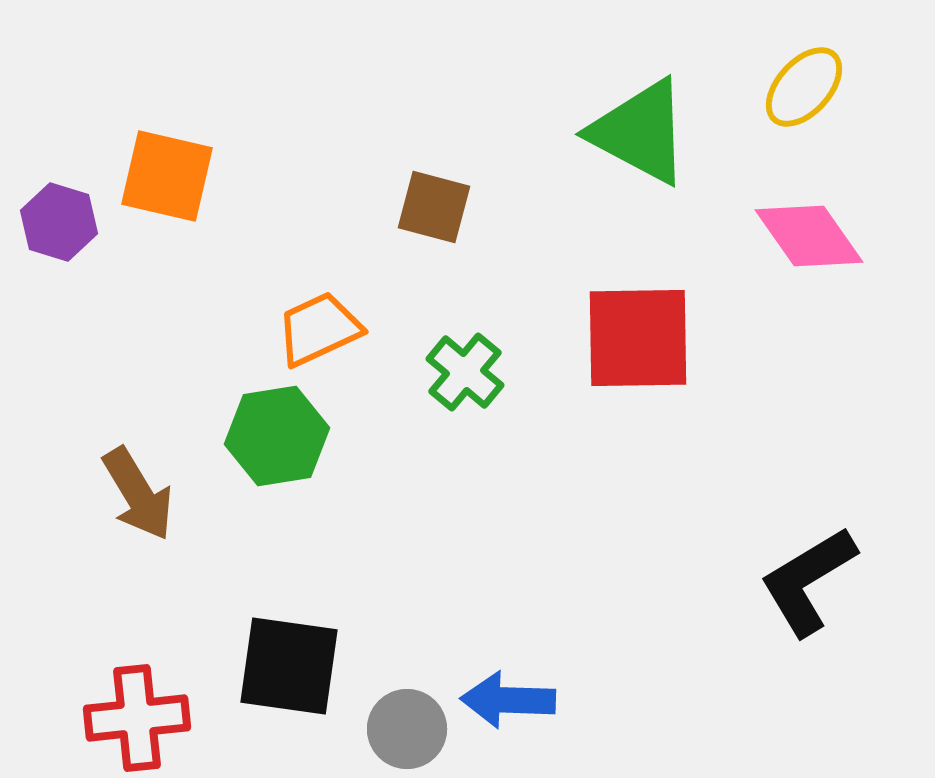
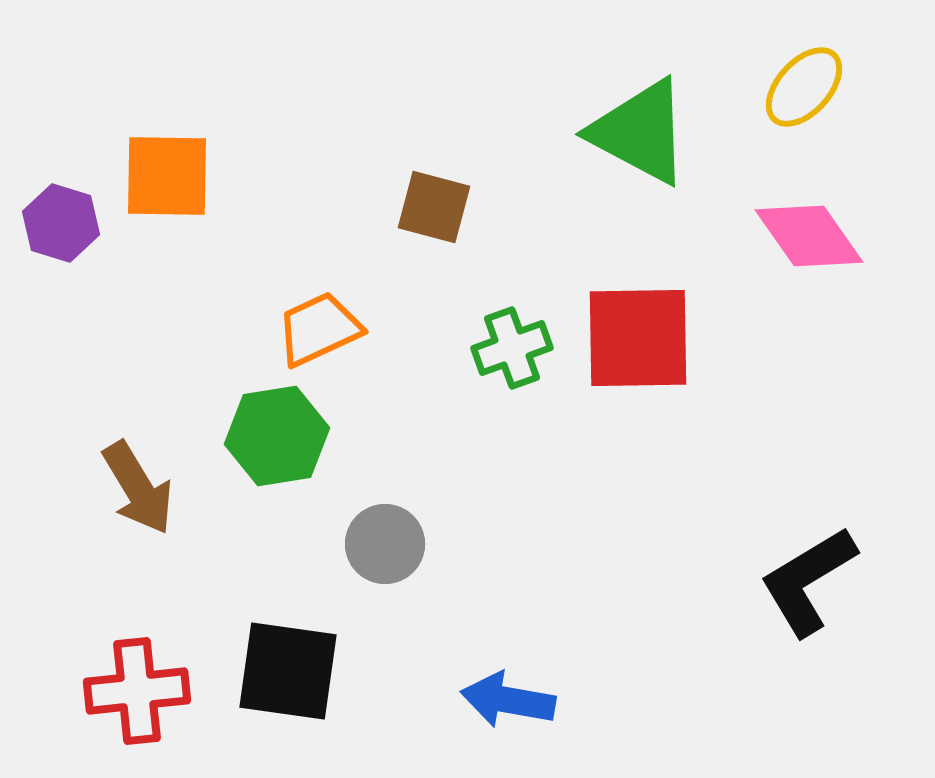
orange square: rotated 12 degrees counterclockwise
purple hexagon: moved 2 px right, 1 px down
green cross: moved 47 px right, 24 px up; rotated 30 degrees clockwise
brown arrow: moved 6 px up
black square: moved 1 px left, 5 px down
blue arrow: rotated 8 degrees clockwise
red cross: moved 27 px up
gray circle: moved 22 px left, 185 px up
